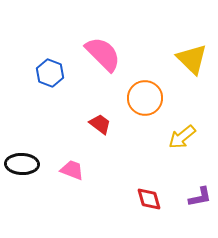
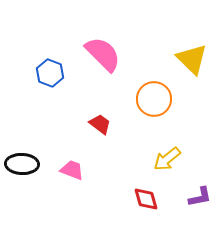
orange circle: moved 9 px right, 1 px down
yellow arrow: moved 15 px left, 22 px down
red diamond: moved 3 px left
